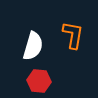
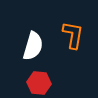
red hexagon: moved 2 px down
